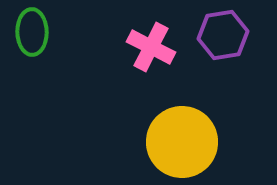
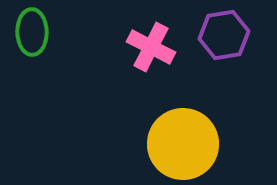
purple hexagon: moved 1 px right
yellow circle: moved 1 px right, 2 px down
